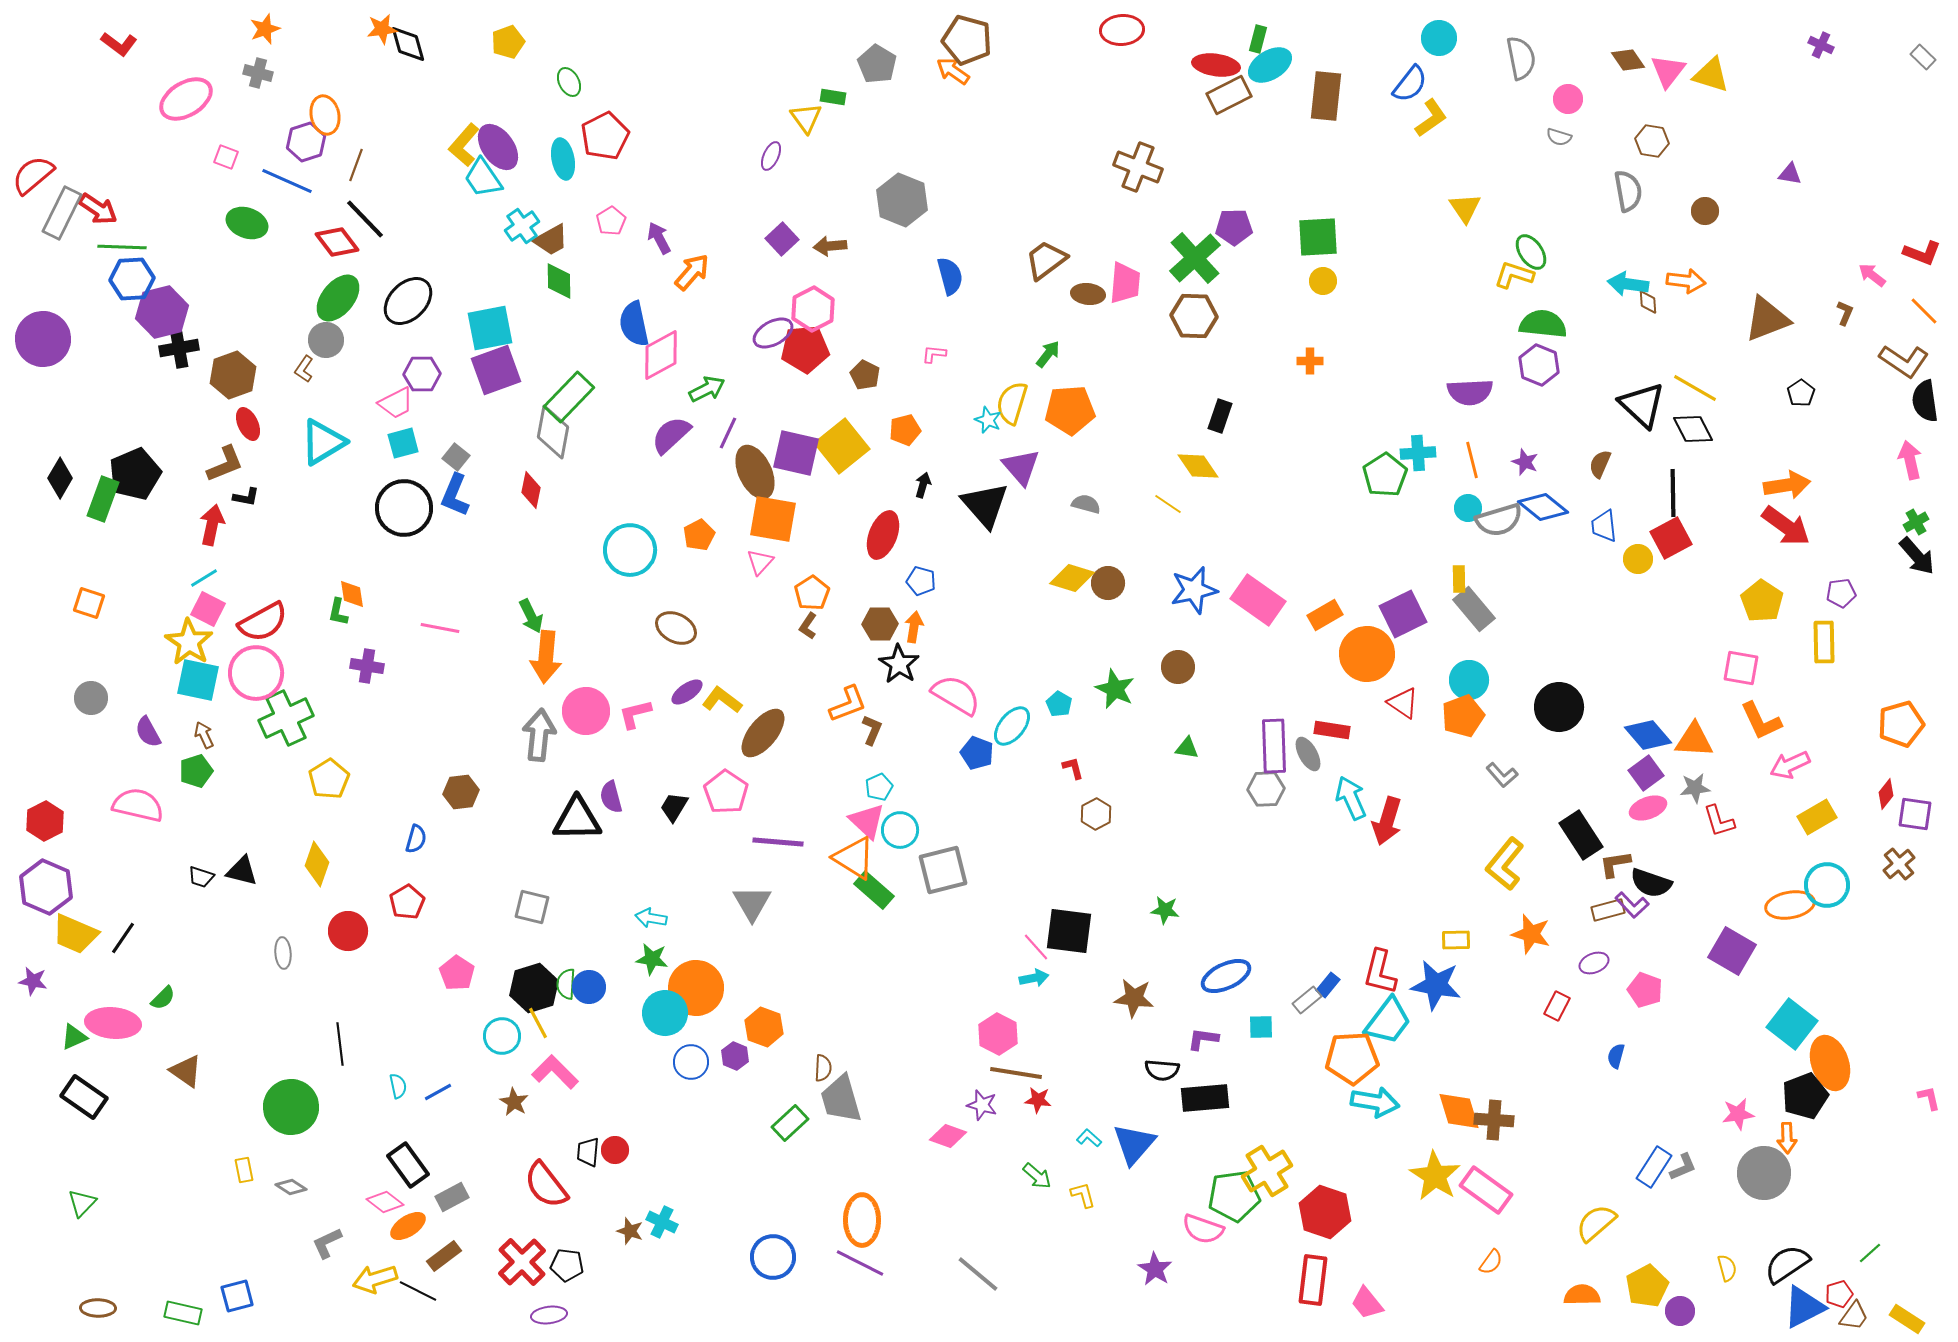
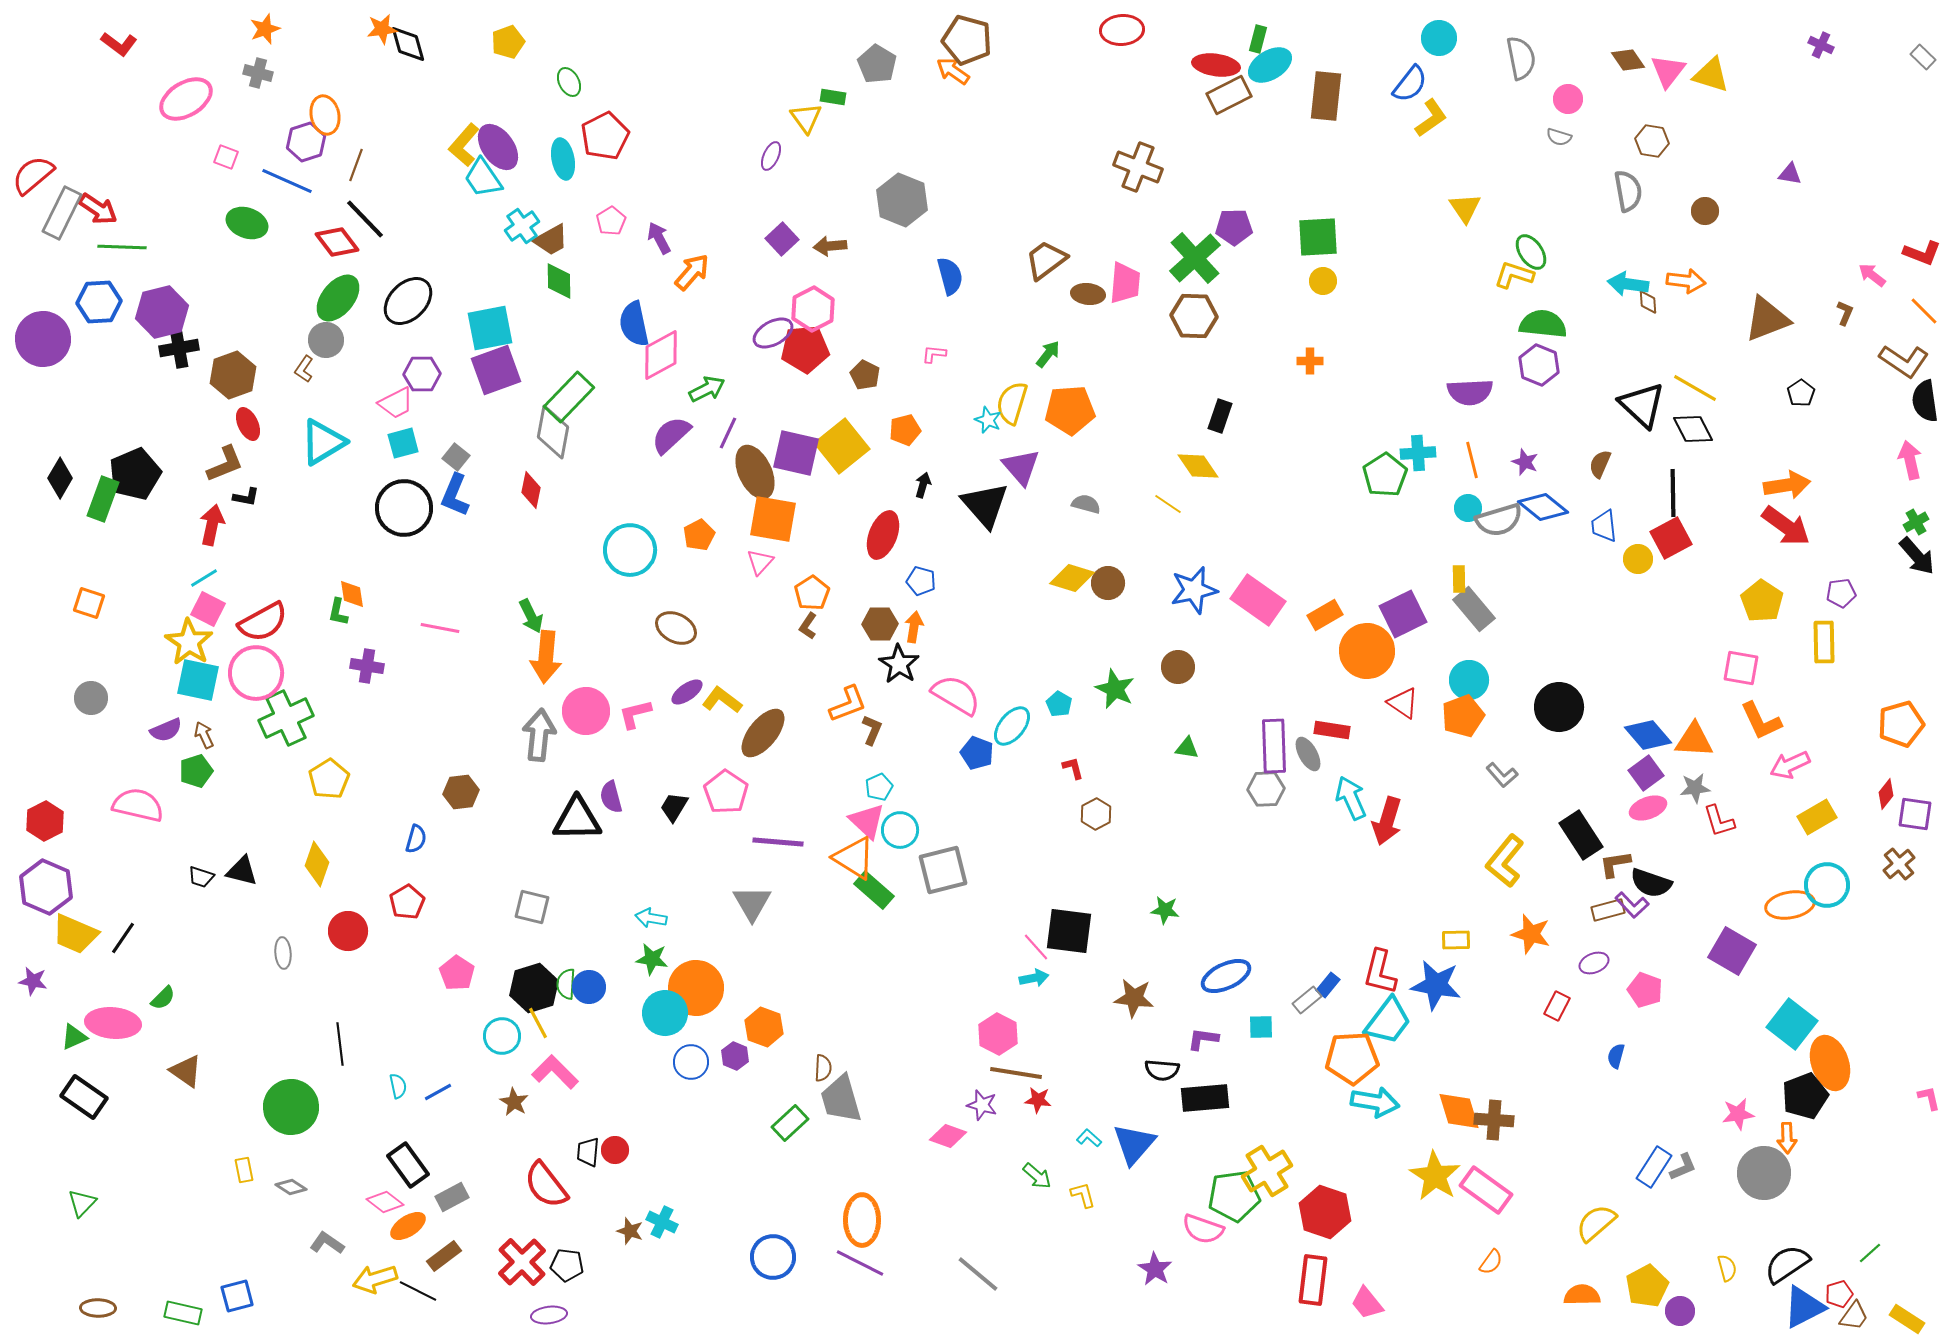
blue hexagon at (132, 279): moved 33 px left, 23 px down
orange circle at (1367, 654): moved 3 px up
purple semicircle at (148, 732): moved 18 px right, 2 px up; rotated 84 degrees counterclockwise
yellow L-shape at (1505, 864): moved 3 px up
gray L-shape at (327, 1243): rotated 60 degrees clockwise
